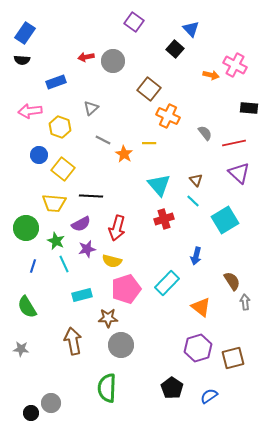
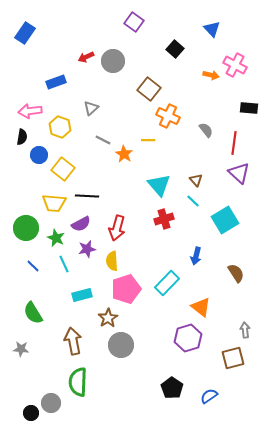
blue triangle at (191, 29): moved 21 px right
red arrow at (86, 57): rotated 14 degrees counterclockwise
black semicircle at (22, 60): moved 77 px down; rotated 84 degrees counterclockwise
gray semicircle at (205, 133): moved 1 px right, 3 px up
yellow line at (149, 143): moved 1 px left, 3 px up
red line at (234, 143): rotated 70 degrees counterclockwise
black line at (91, 196): moved 4 px left
green star at (56, 241): moved 3 px up
yellow semicircle at (112, 261): rotated 72 degrees clockwise
blue line at (33, 266): rotated 64 degrees counterclockwise
brown semicircle at (232, 281): moved 4 px right, 8 px up
gray arrow at (245, 302): moved 28 px down
green semicircle at (27, 307): moved 6 px right, 6 px down
brown star at (108, 318): rotated 30 degrees counterclockwise
purple hexagon at (198, 348): moved 10 px left, 10 px up
green semicircle at (107, 388): moved 29 px left, 6 px up
